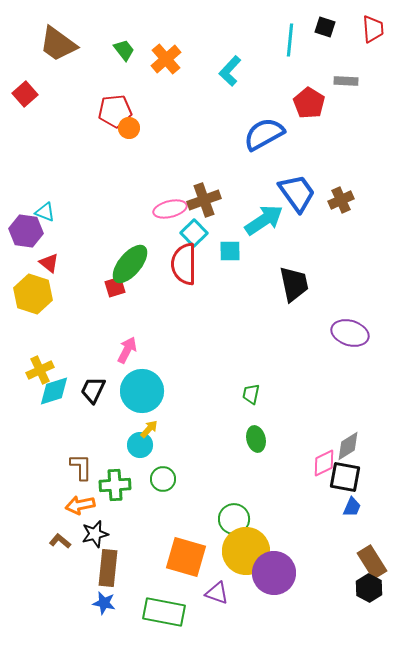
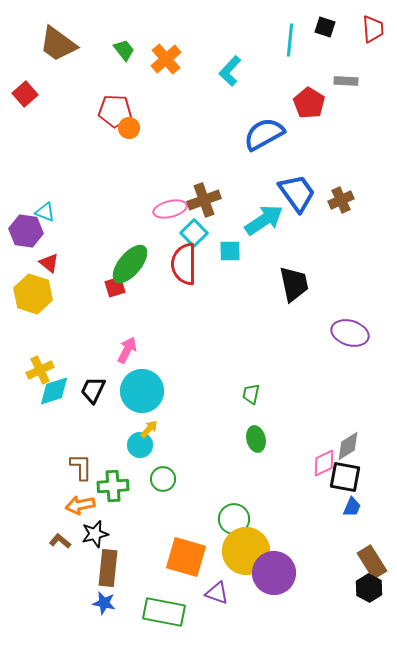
red pentagon at (115, 111): rotated 8 degrees clockwise
green cross at (115, 485): moved 2 px left, 1 px down
